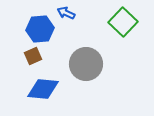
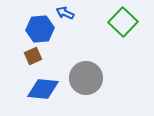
blue arrow: moved 1 px left
gray circle: moved 14 px down
